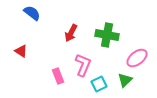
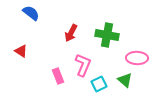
blue semicircle: moved 1 px left
pink ellipse: rotated 40 degrees clockwise
green triangle: rotated 35 degrees counterclockwise
